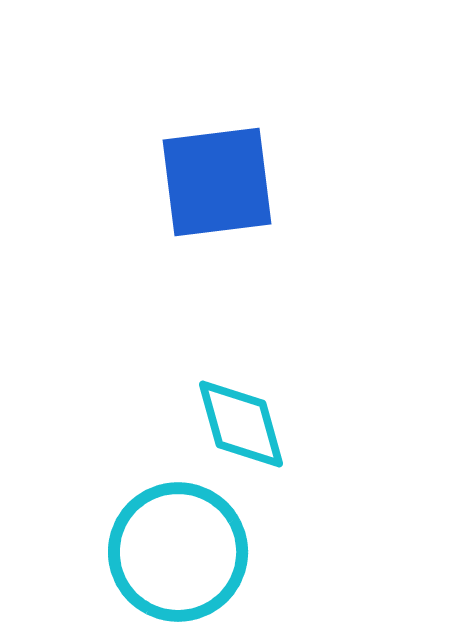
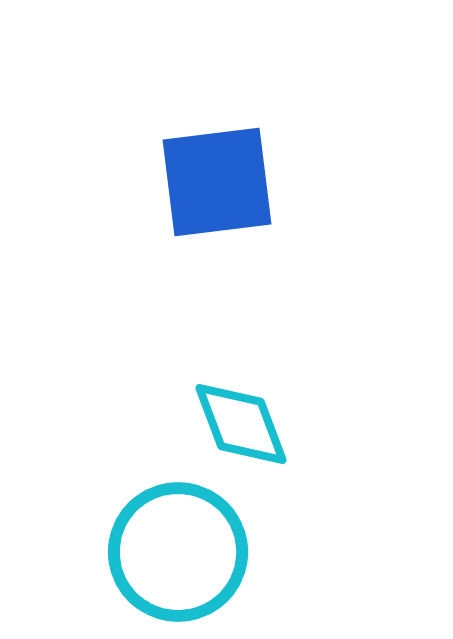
cyan diamond: rotated 5 degrees counterclockwise
